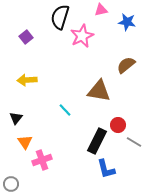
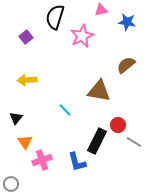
black semicircle: moved 5 px left
blue L-shape: moved 29 px left, 7 px up
